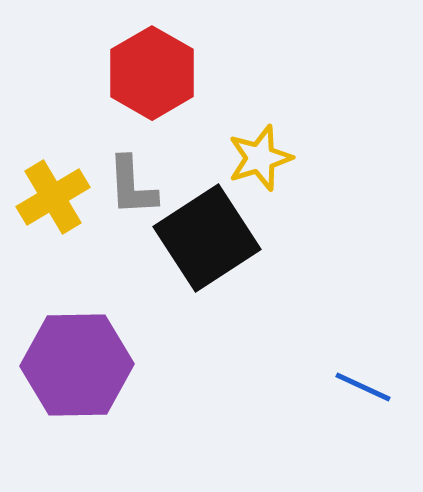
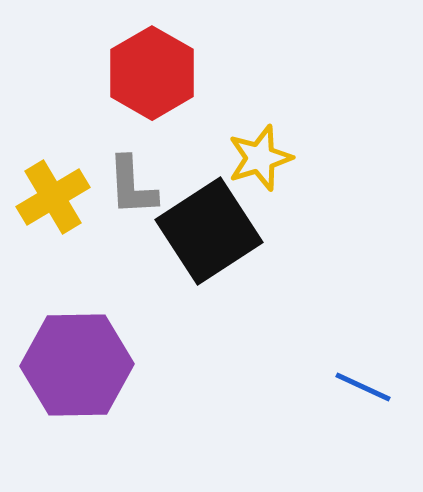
black square: moved 2 px right, 7 px up
